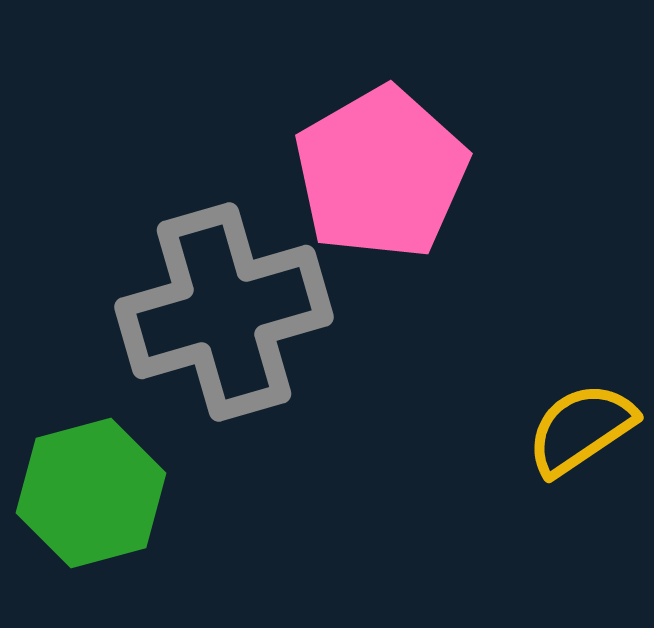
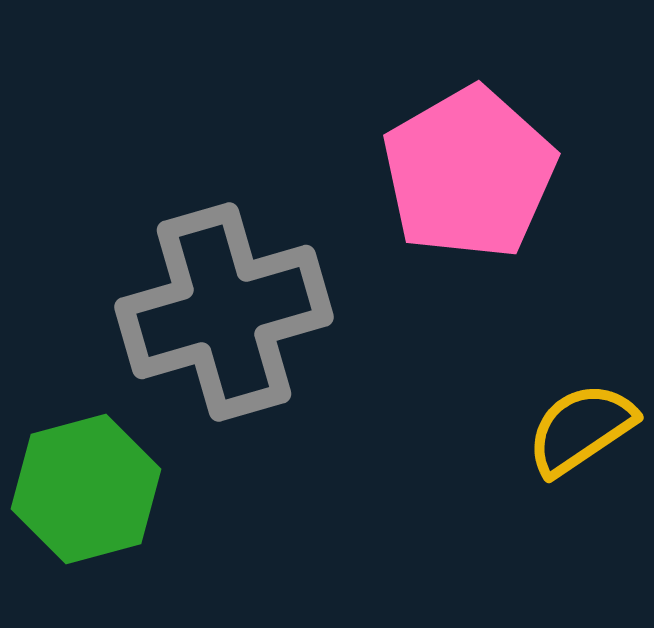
pink pentagon: moved 88 px right
green hexagon: moved 5 px left, 4 px up
